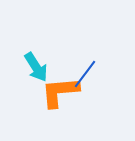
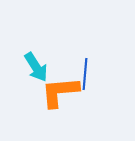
blue line: rotated 32 degrees counterclockwise
